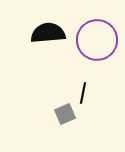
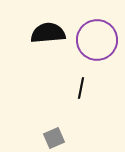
black line: moved 2 px left, 5 px up
gray square: moved 11 px left, 24 px down
